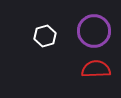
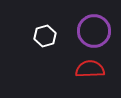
red semicircle: moved 6 px left
